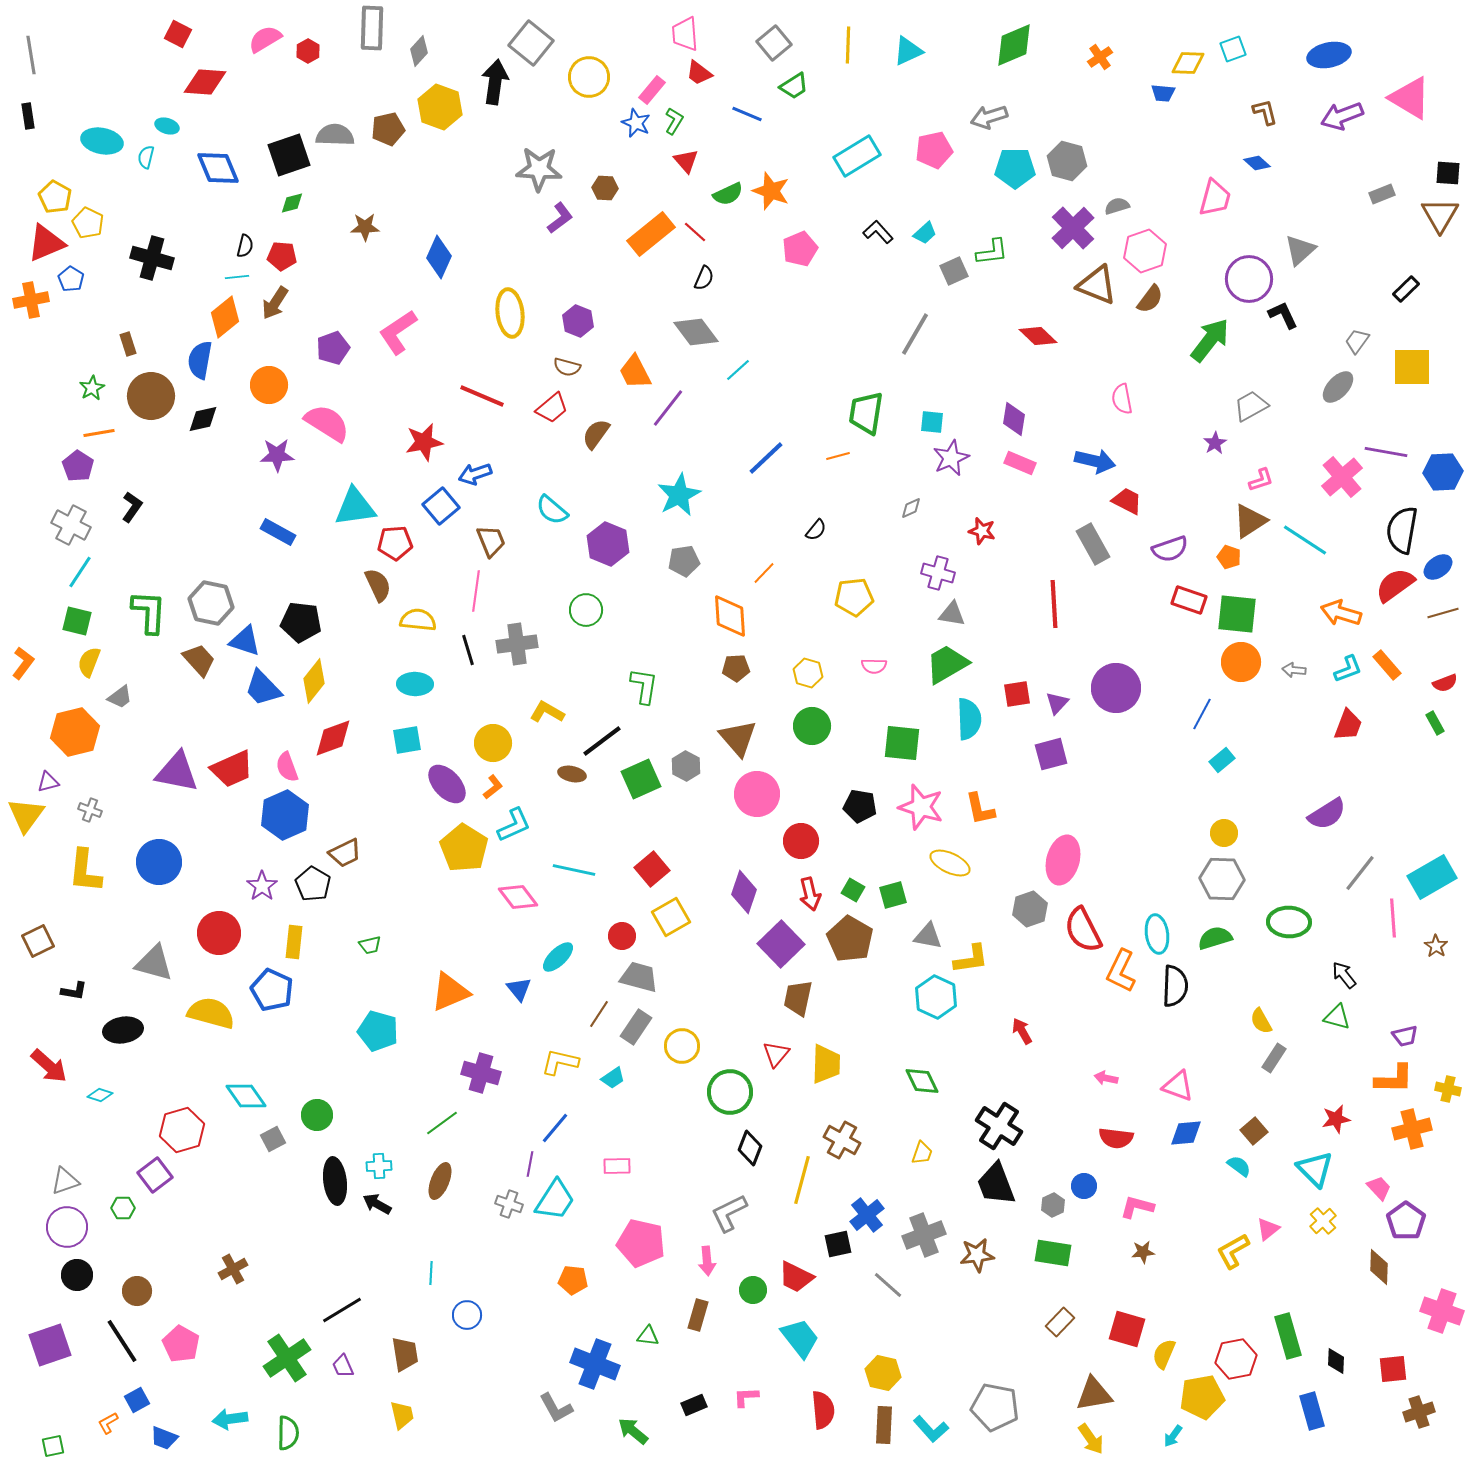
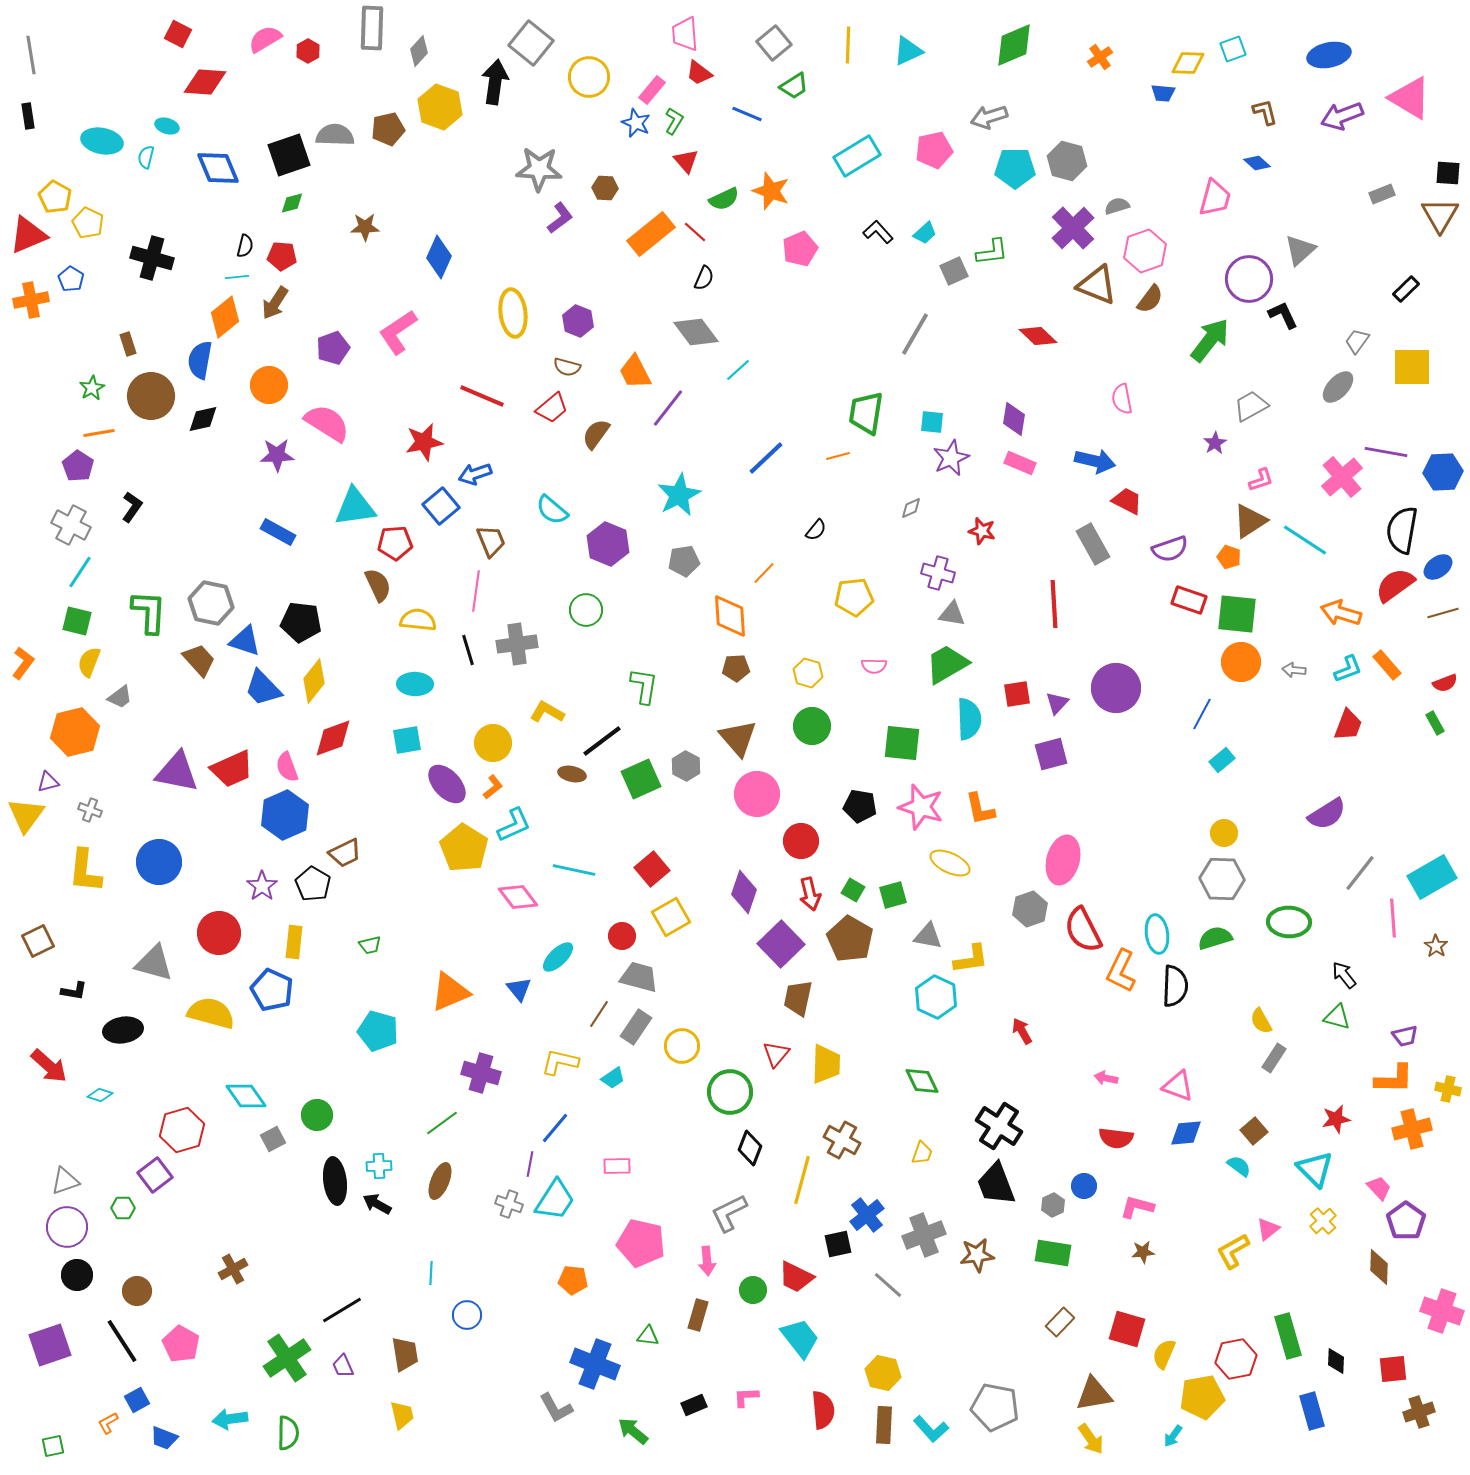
green semicircle at (728, 194): moved 4 px left, 5 px down
red triangle at (46, 243): moved 18 px left, 8 px up
yellow ellipse at (510, 313): moved 3 px right
